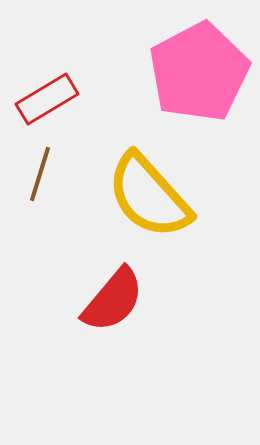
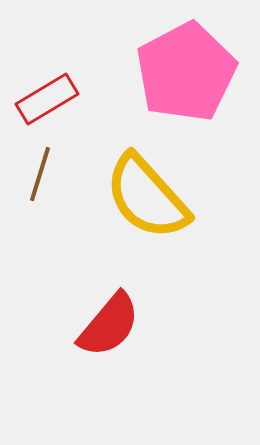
pink pentagon: moved 13 px left
yellow semicircle: moved 2 px left, 1 px down
red semicircle: moved 4 px left, 25 px down
